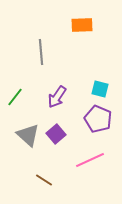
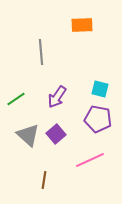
green line: moved 1 px right, 2 px down; rotated 18 degrees clockwise
purple pentagon: rotated 12 degrees counterclockwise
brown line: rotated 66 degrees clockwise
